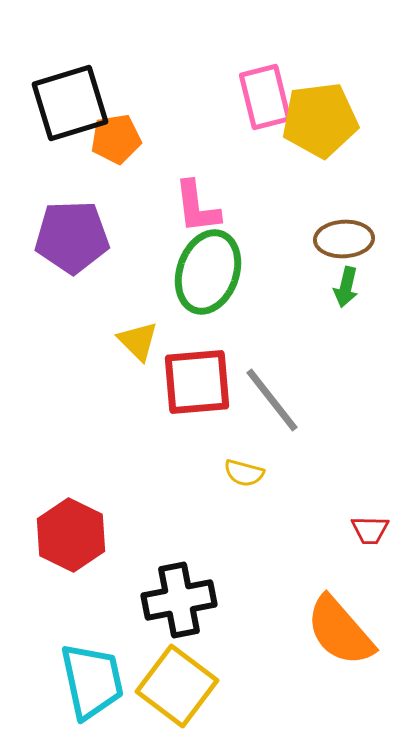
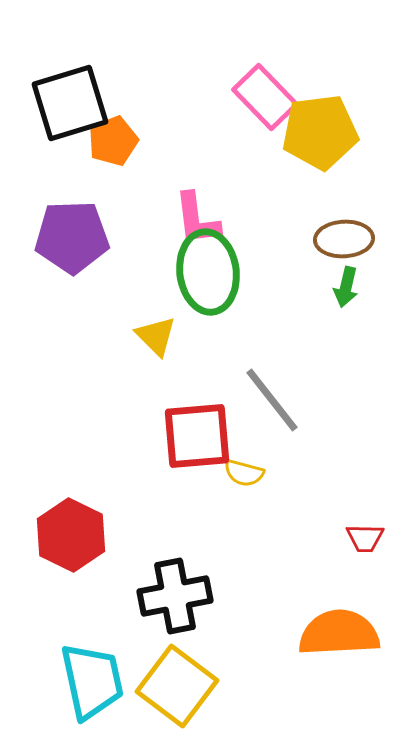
pink rectangle: rotated 30 degrees counterclockwise
yellow pentagon: moved 12 px down
orange pentagon: moved 3 px left, 2 px down; rotated 12 degrees counterclockwise
pink L-shape: moved 12 px down
green ellipse: rotated 26 degrees counterclockwise
yellow triangle: moved 18 px right, 5 px up
red square: moved 54 px down
red trapezoid: moved 5 px left, 8 px down
black cross: moved 4 px left, 4 px up
orange semicircle: moved 1 px left, 2 px down; rotated 128 degrees clockwise
